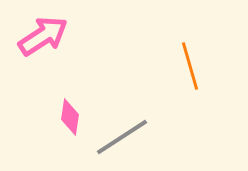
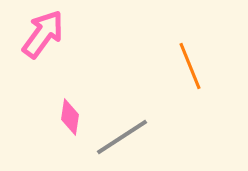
pink arrow: moved 2 px up; rotated 21 degrees counterclockwise
orange line: rotated 6 degrees counterclockwise
